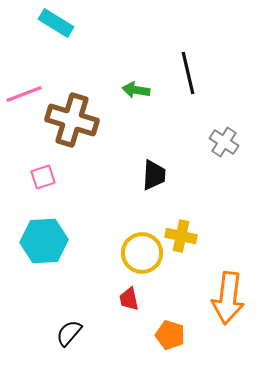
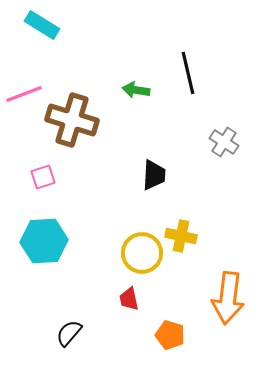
cyan rectangle: moved 14 px left, 2 px down
